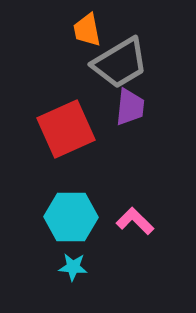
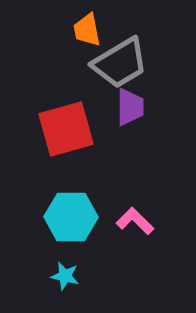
purple trapezoid: rotated 6 degrees counterclockwise
red square: rotated 8 degrees clockwise
cyan star: moved 8 px left, 9 px down; rotated 8 degrees clockwise
